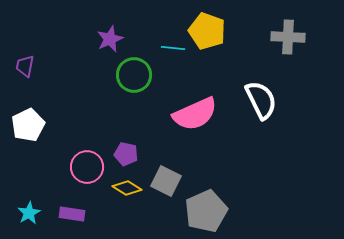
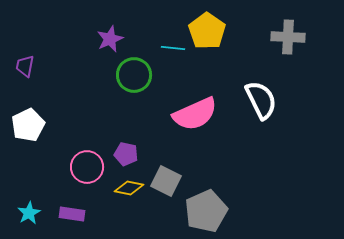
yellow pentagon: rotated 15 degrees clockwise
yellow diamond: moved 2 px right; rotated 20 degrees counterclockwise
